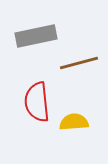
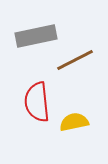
brown line: moved 4 px left, 3 px up; rotated 12 degrees counterclockwise
yellow semicircle: rotated 8 degrees counterclockwise
